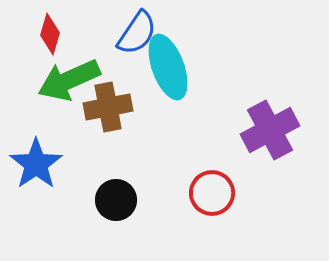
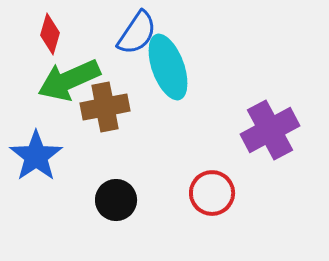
brown cross: moved 3 px left
blue star: moved 8 px up
